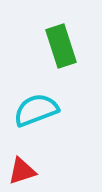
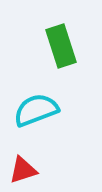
red triangle: moved 1 px right, 1 px up
